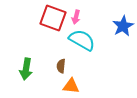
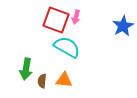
red square: moved 3 px right, 2 px down
cyan semicircle: moved 15 px left, 7 px down
brown semicircle: moved 19 px left, 15 px down
orange triangle: moved 7 px left, 6 px up
